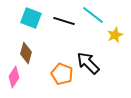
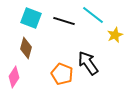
brown diamond: moved 5 px up
black arrow: rotated 10 degrees clockwise
